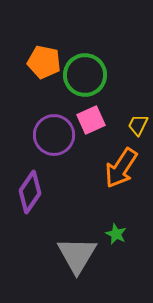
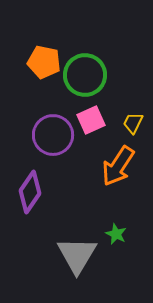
yellow trapezoid: moved 5 px left, 2 px up
purple circle: moved 1 px left
orange arrow: moved 3 px left, 2 px up
